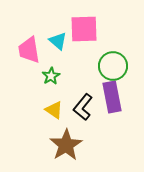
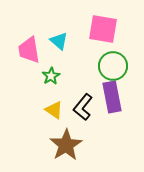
pink square: moved 19 px right; rotated 12 degrees clockwise
cyan triangle: moved 1 px right
